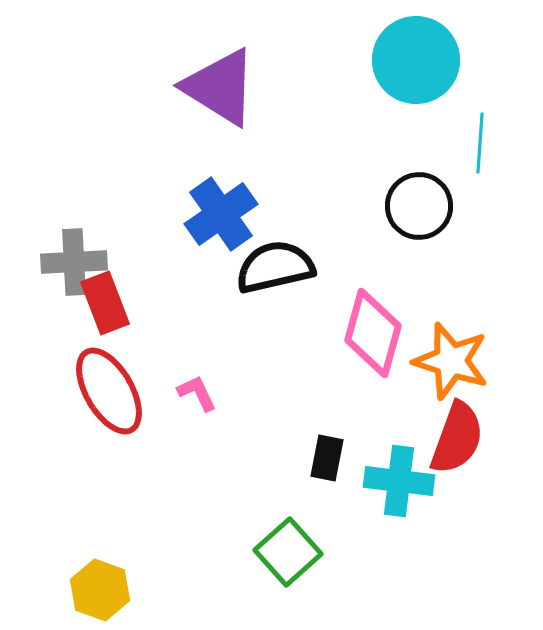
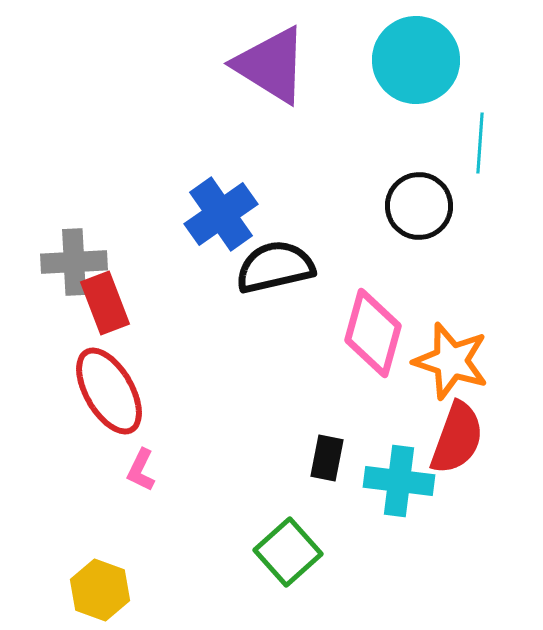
purple triangle: moved 51 px right, 22 px up
pink L-shape: moved 56 px left, 77 px down; rotated 129 degrees counterclockwise
